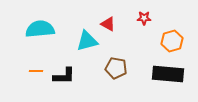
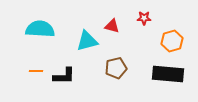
red triangle: moved 4 px right, 2 px down; rotated 14 degrees counterclockwise
cyan semicircle: rotated 8 degrees clockwise
brown pentagon: rotated 25 degrees counterclockwise
